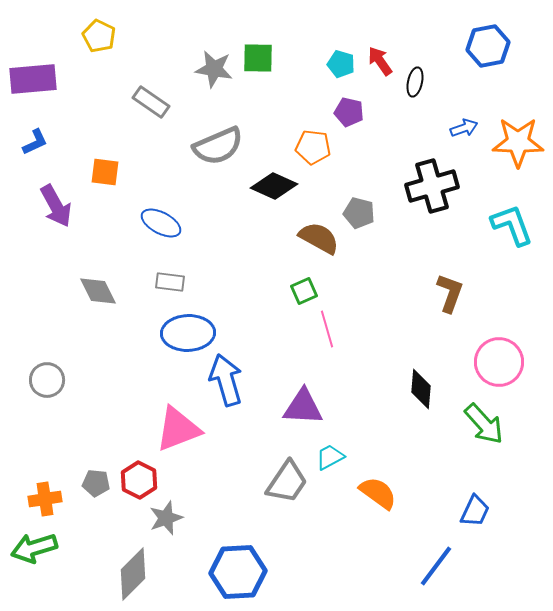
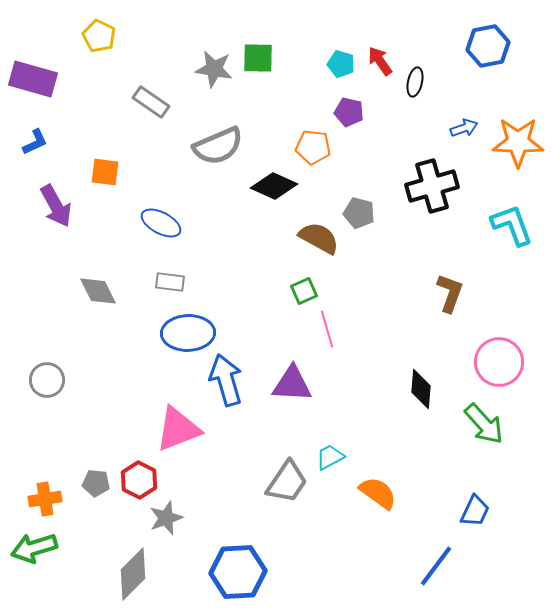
purple rectangle at (33, 79): rotated 21 degrees clockwise
purple triangle at (303, 407): moved 11 px left, 23 px up
